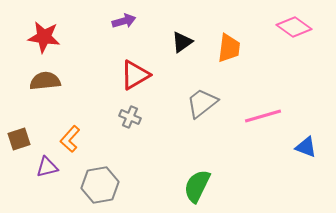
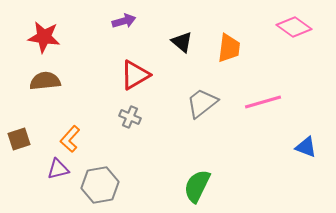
black triangle: rotated 45 degrees counterclockwise
pink line: moved 14 px up
purple triangle: moved 11 px right, 2 px down
